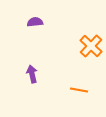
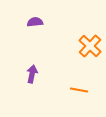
orange cross: moved 1 px left
purple arrow: rotated 24 degrees clockwise
